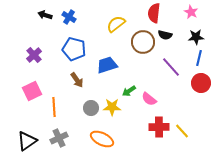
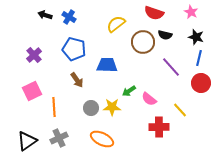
red semicircle: rotated 78 degrees counterclockwise
black star: rotated 21 degrees clockwise
blue trapezoid: rotated 20 degrees clockwise
yellow line: moved 2 px left, 21 px up
